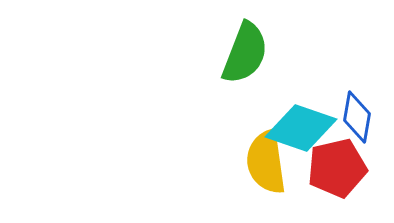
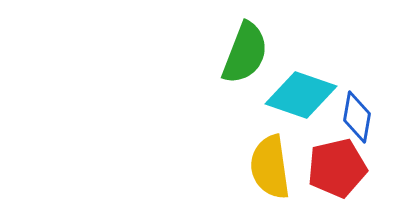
cyan diamond: moved 33 px up
yellow semicircle: moved 4 px right, 5 px down
